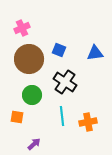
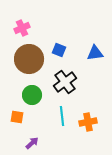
black cross: rotated 20 degrees clockwise
purple arrow: moved 2 px left, 1 px up
